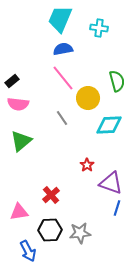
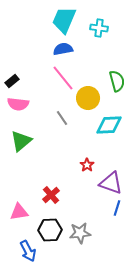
cyan trapezoid: moved 4 px right, 1 px down
